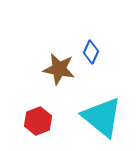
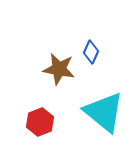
cyan triangle: moved 2 px right, 5 px up
red hexagon: moved 2 px right, 1 px down
